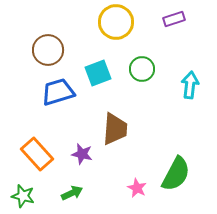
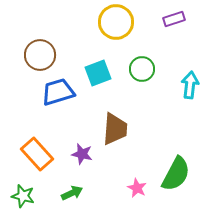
brown circle: moved 8 px left, 5 px down
